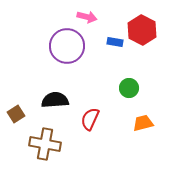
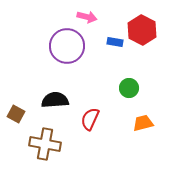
brown square: rotated 30 degrees counterclockwise
